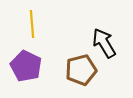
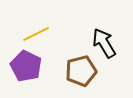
yellow line: moved 4 px right, 10 px down; rotated 68 degrees clockwise
brown pentagon: moved 1 px down
